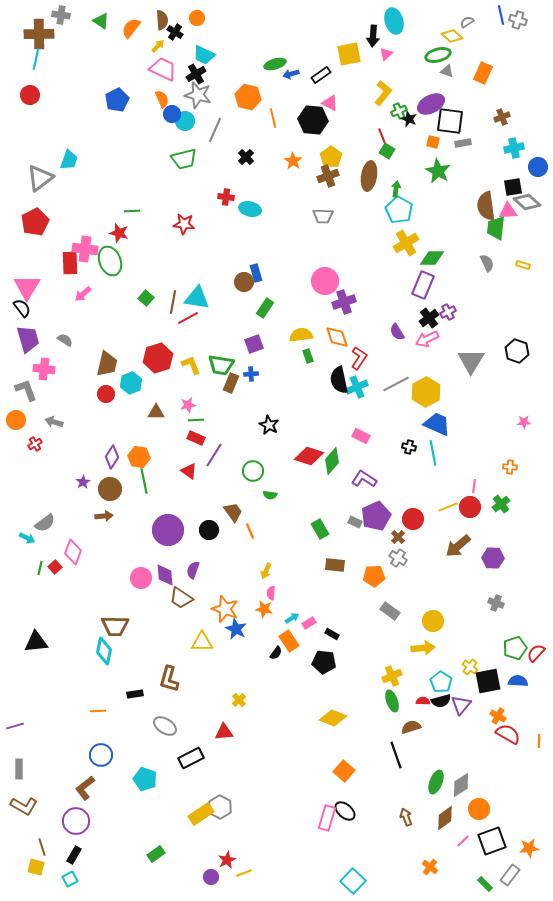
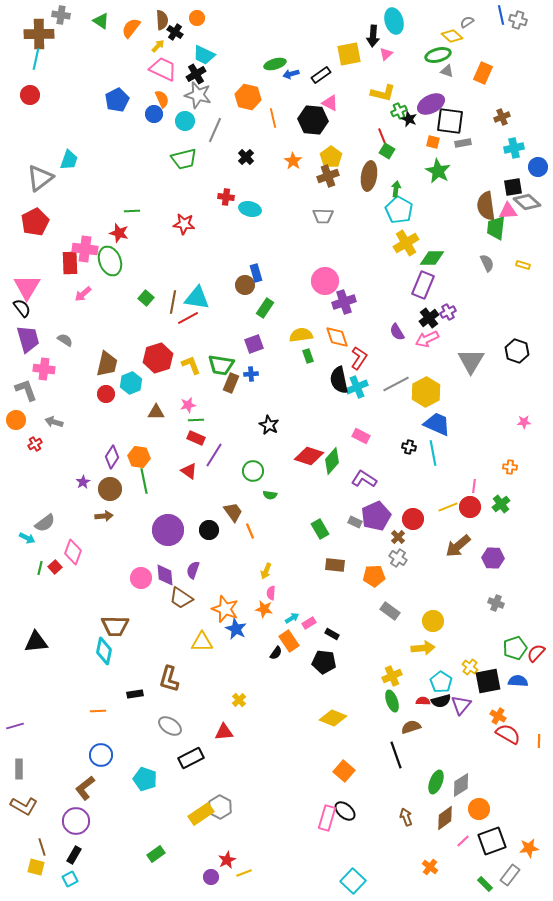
yellow L-shape at (383, 93): rotated 65 degrees clockwise
blue circle at (172, 114): moved 18 px left
brown circle at (244, 282): moved 1 px right, 3 px down
gray ellipse at (165, 726): moved 5 px right
